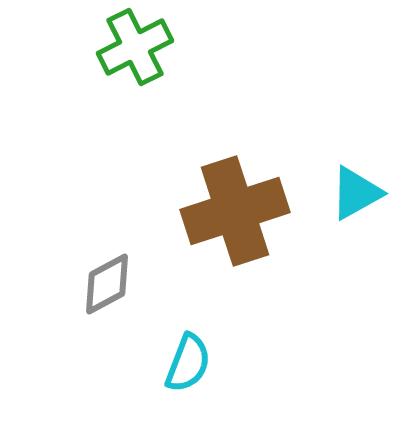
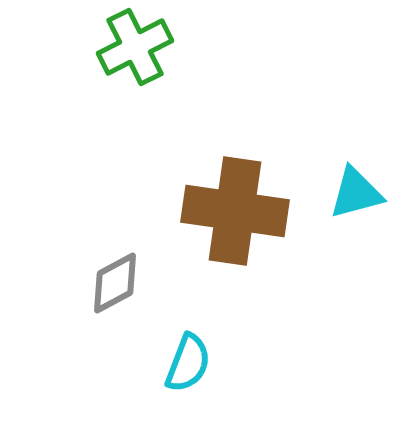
cyan triangle: rotated 14 degrees clockwise
brown cross: rotated 26 degrees clockwise
gray diamond: moved 8 px right, 1 px up
